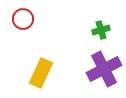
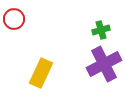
red circle: moved 9 px left
purple cross: moved 5 px up
